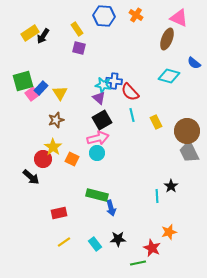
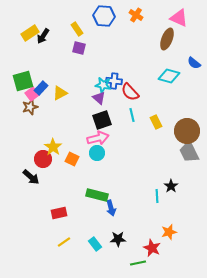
yellow triangle at (60, 93): rotated 35 degrees clockwise
brown star at (56, 120): moved 26 px left, 13 px up
black square at (102, 120): rotated 12 degrees clockwise
